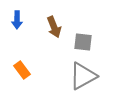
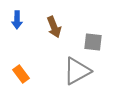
gray square: moved 10 px right
orange rectangle: moved 1 px left, 4 px down
gray triangle: moved 6 px left, 5 px up
